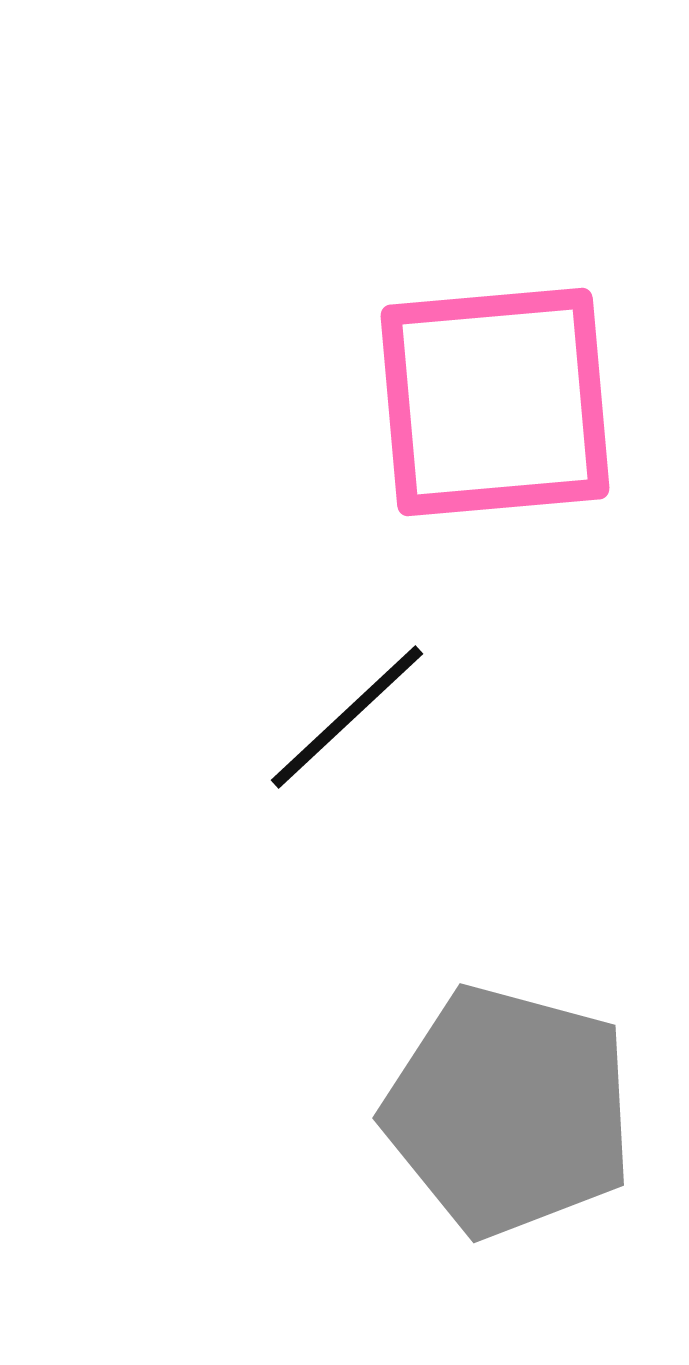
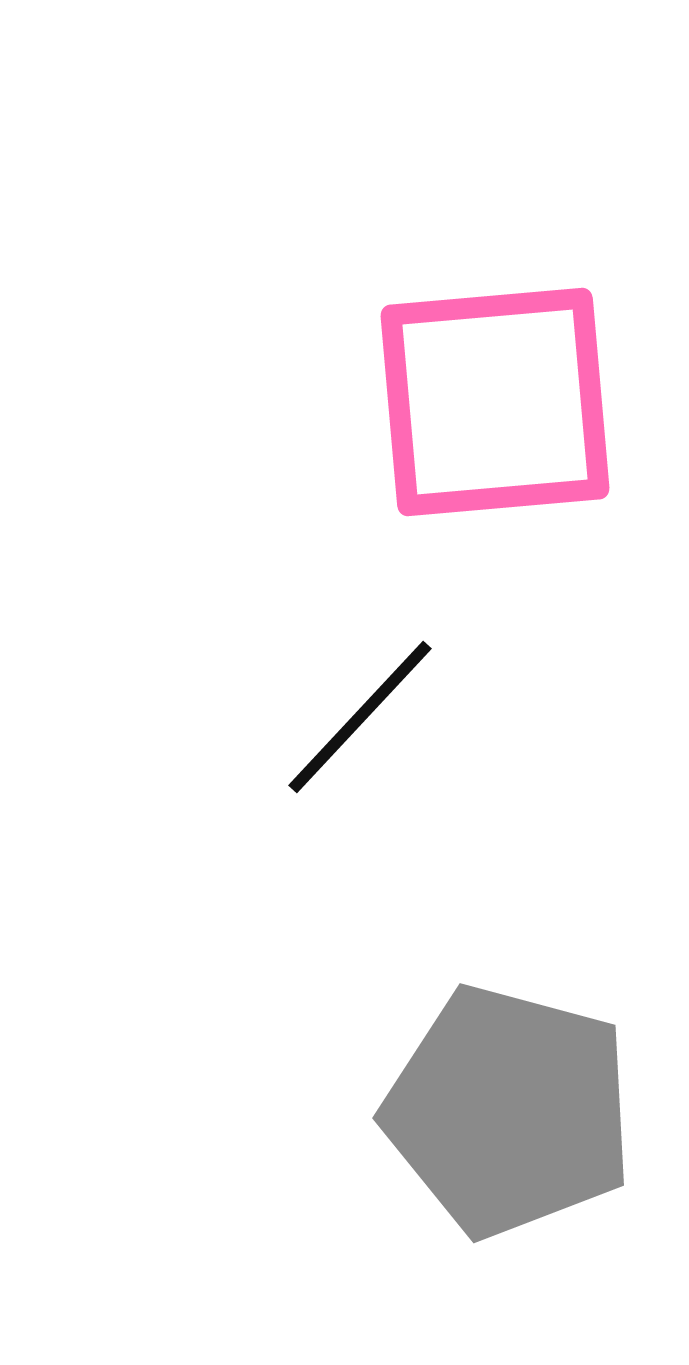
black line: moved 13 px right; rotated 4 degrees counterclockwise
